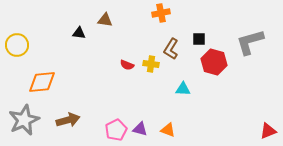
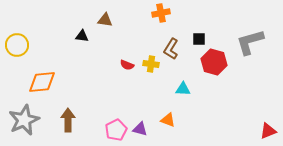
black triangle: moved 3 px right, 3 px down
brown arrow: rotated 75 degrees counterclockwise
orange triangle: moved 10 px up
